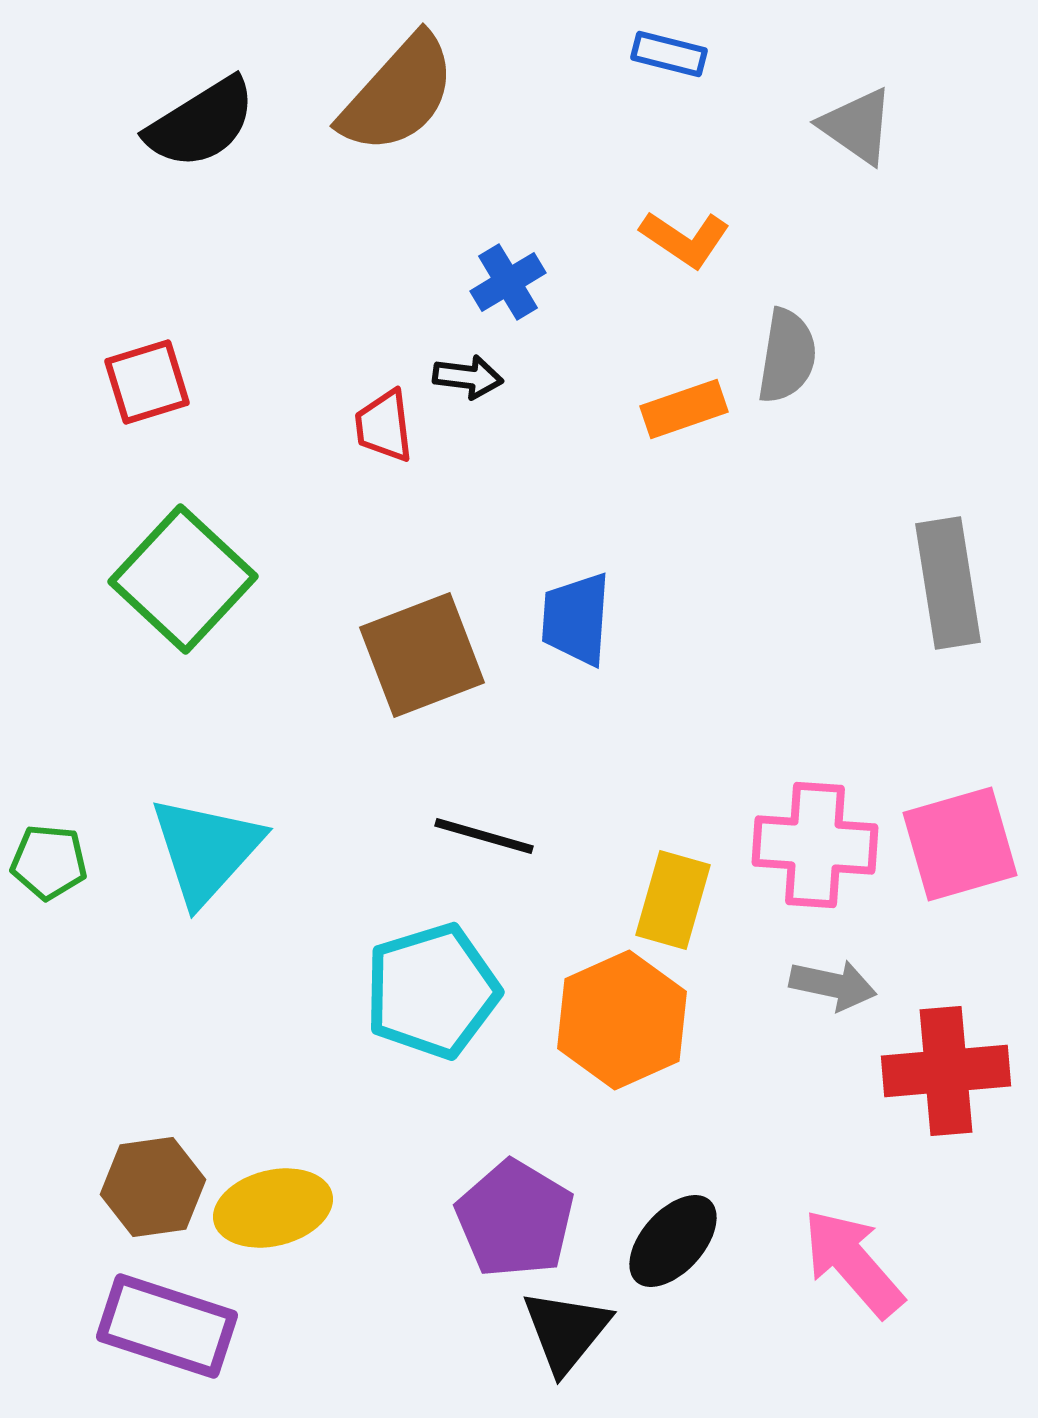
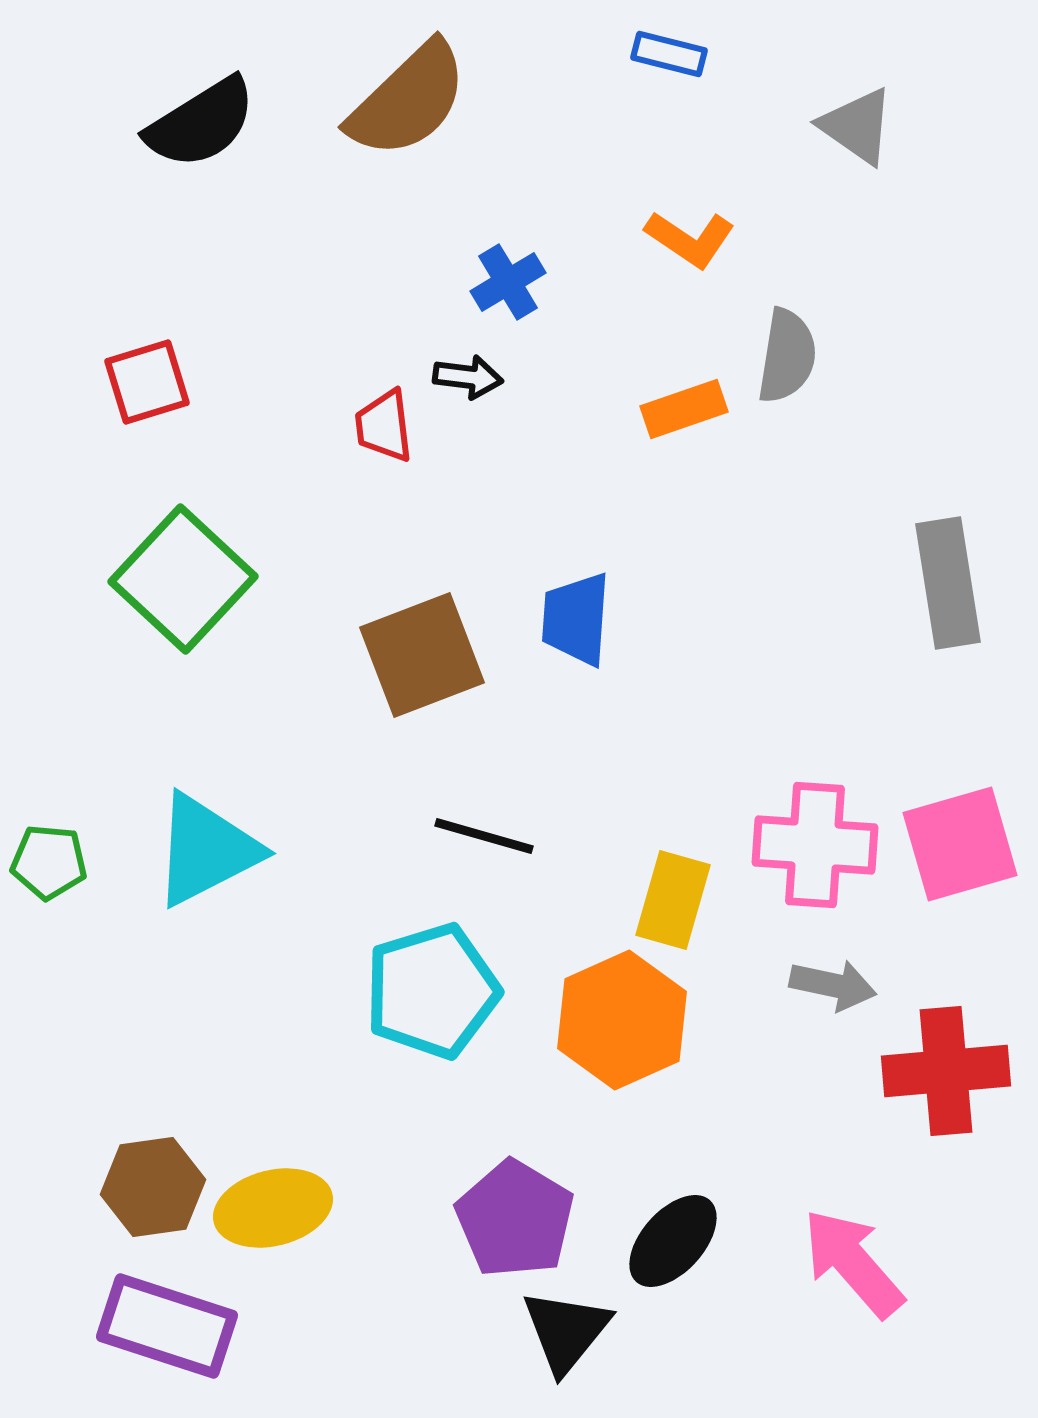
brown semicircle: moved 10 px right, 6 px down; rotated 4 degrees clockwise
orange L-shape: moved 5 px right
cyan triangle: rotated 21 degrees clockwise
